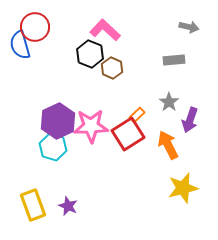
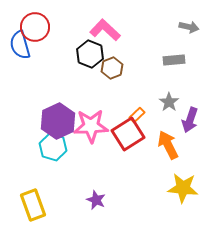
brown hexagon: rotated 15 degrees clockwise
yellow star: rotated 20 degrees clockwise
purple star: moved 28 px right, 6 px up
